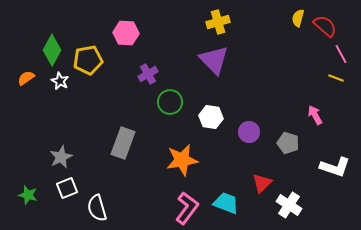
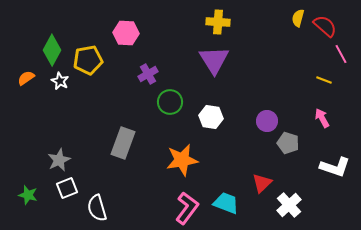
yellow cross: rotated 20 degrees clockwise
purple triangle: rotated 12 degrees clockwise
yellow line: moved 12 px left, 2 px down
pink arrow: moved 7 px right, 3 px down
purple circle: moved 18 px right, 11 px up
gray star: moved 2 px left, 3 px down
white cross: rotated 15 degrees clockwise
